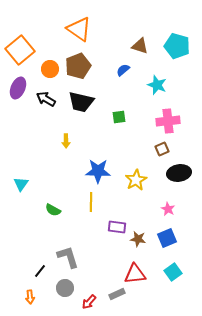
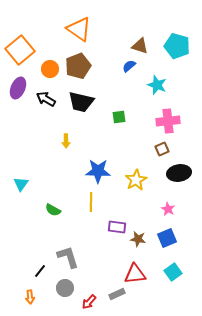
blue semicircle: moved 6 px right, 4 px up
